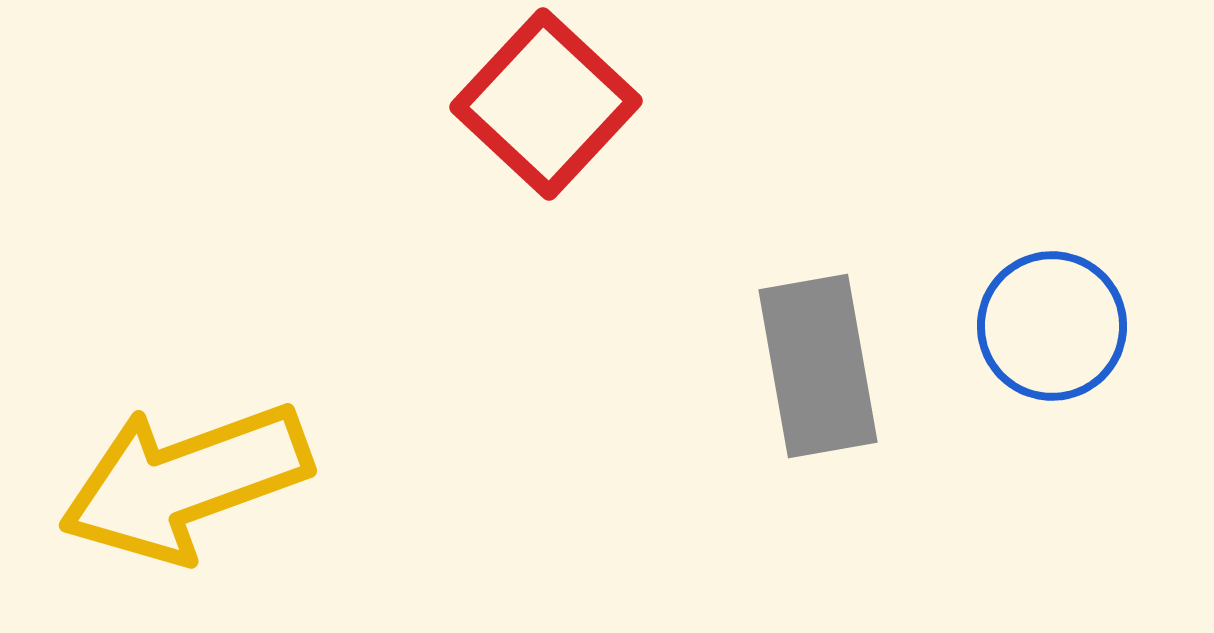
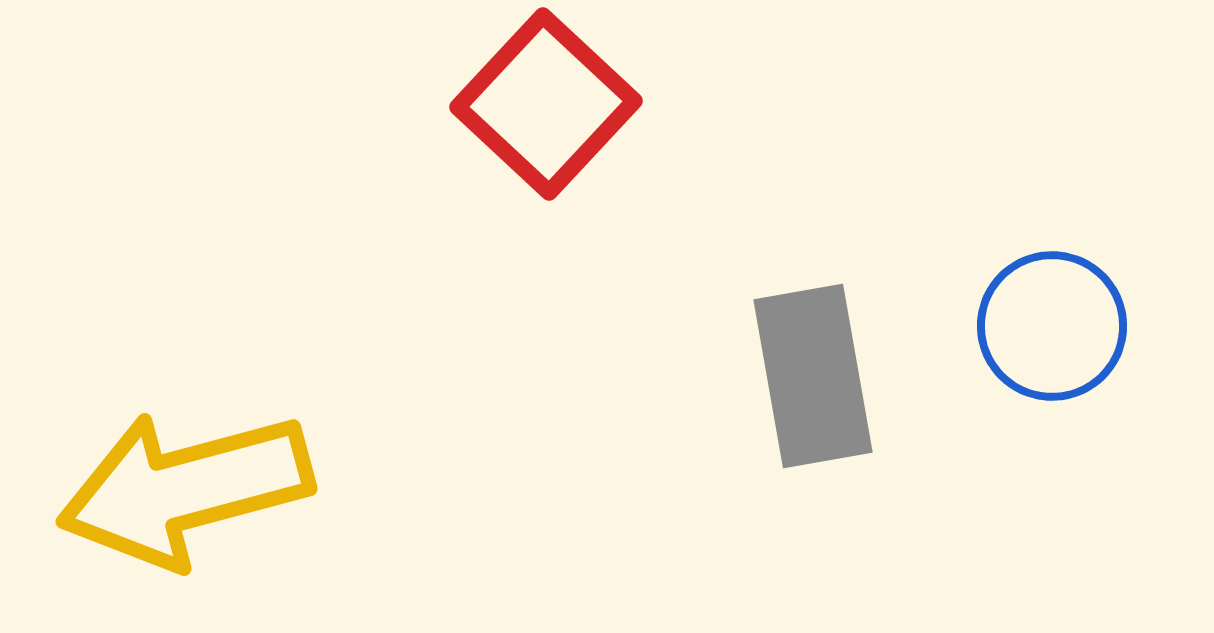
gray rectangle: moved 5 px left, 10 px down
yellow arrow: moved 7 px down; rotated 5 degrees clockwise
